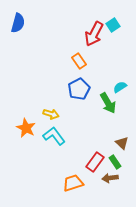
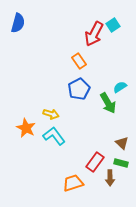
green rectangle: moved 6 px right, 1 px down; rotated 40 degrees counterclockwise
brown arrow: rotated 84 degrees counterclockwise
